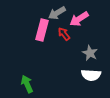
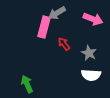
pink arrow: moved 14 px right; rotated 126 degrees counterclockwise
pink rectangle: moved 2 px right, 3 px up
red arrow: moved 10 px down
gray star: moved 1 px left
